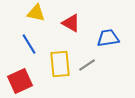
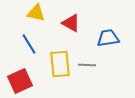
gray line: rotated 36 degrees clockwise
